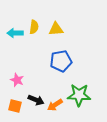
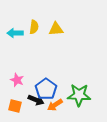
blue pentagon: moved 15 px left, 28 px down; rotated 25 degrees counterclockwise
